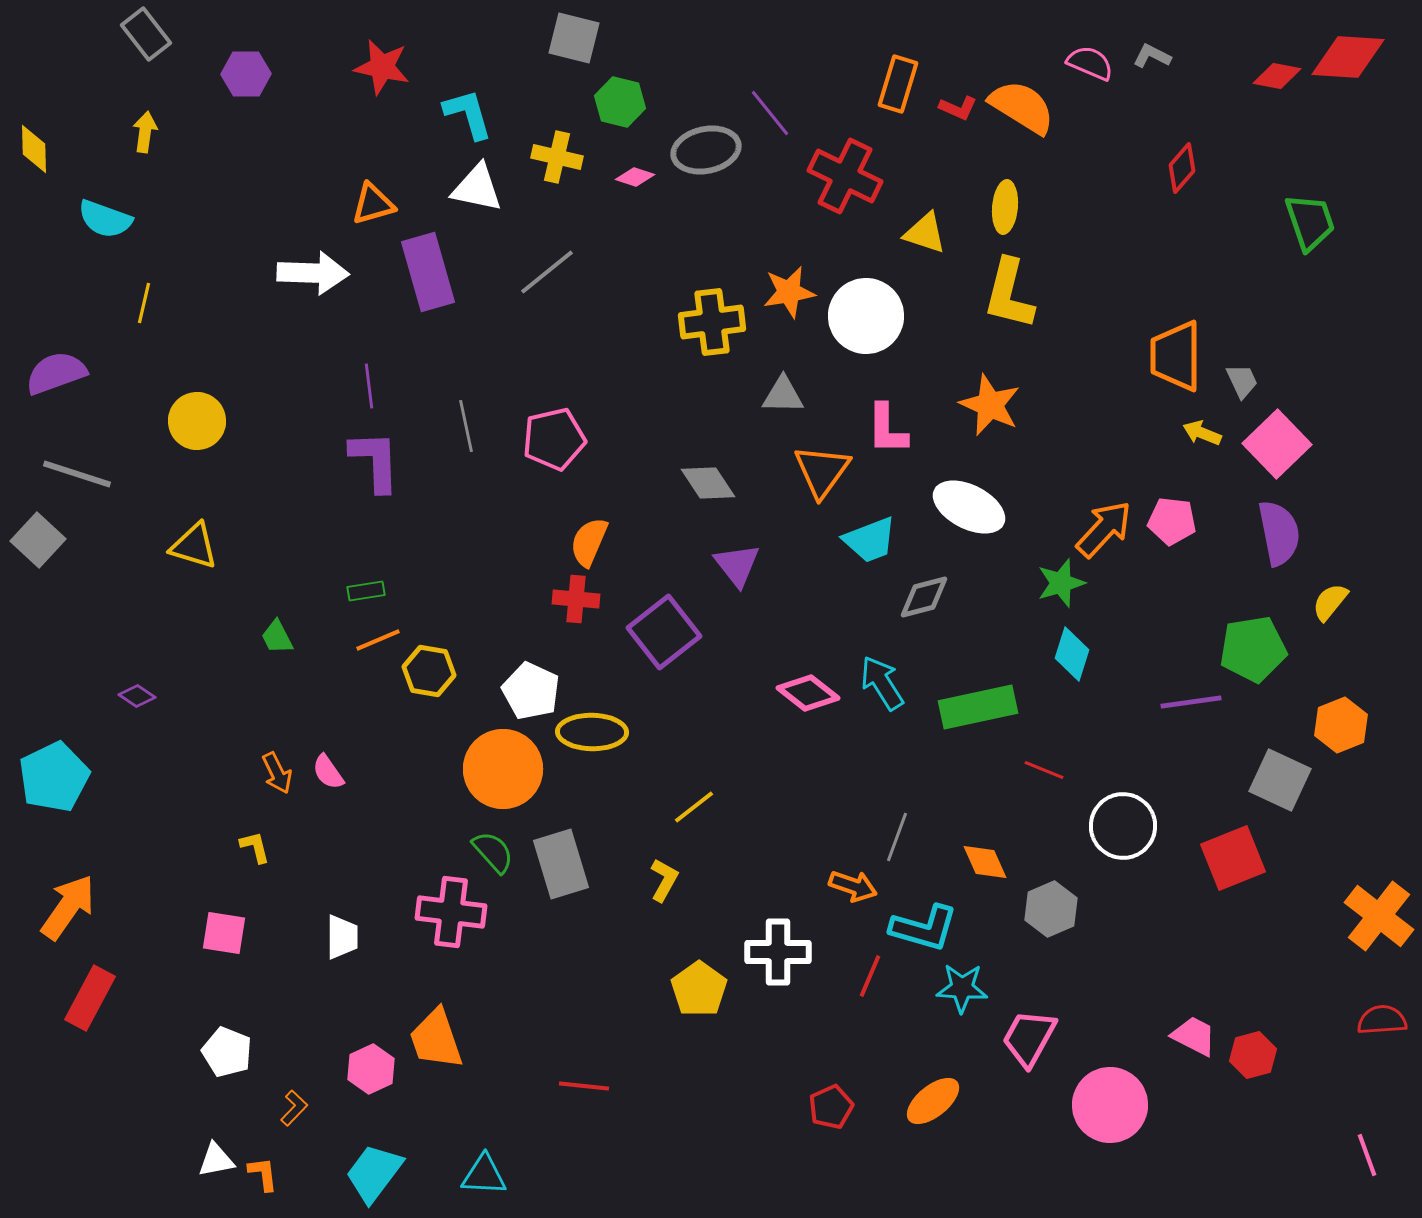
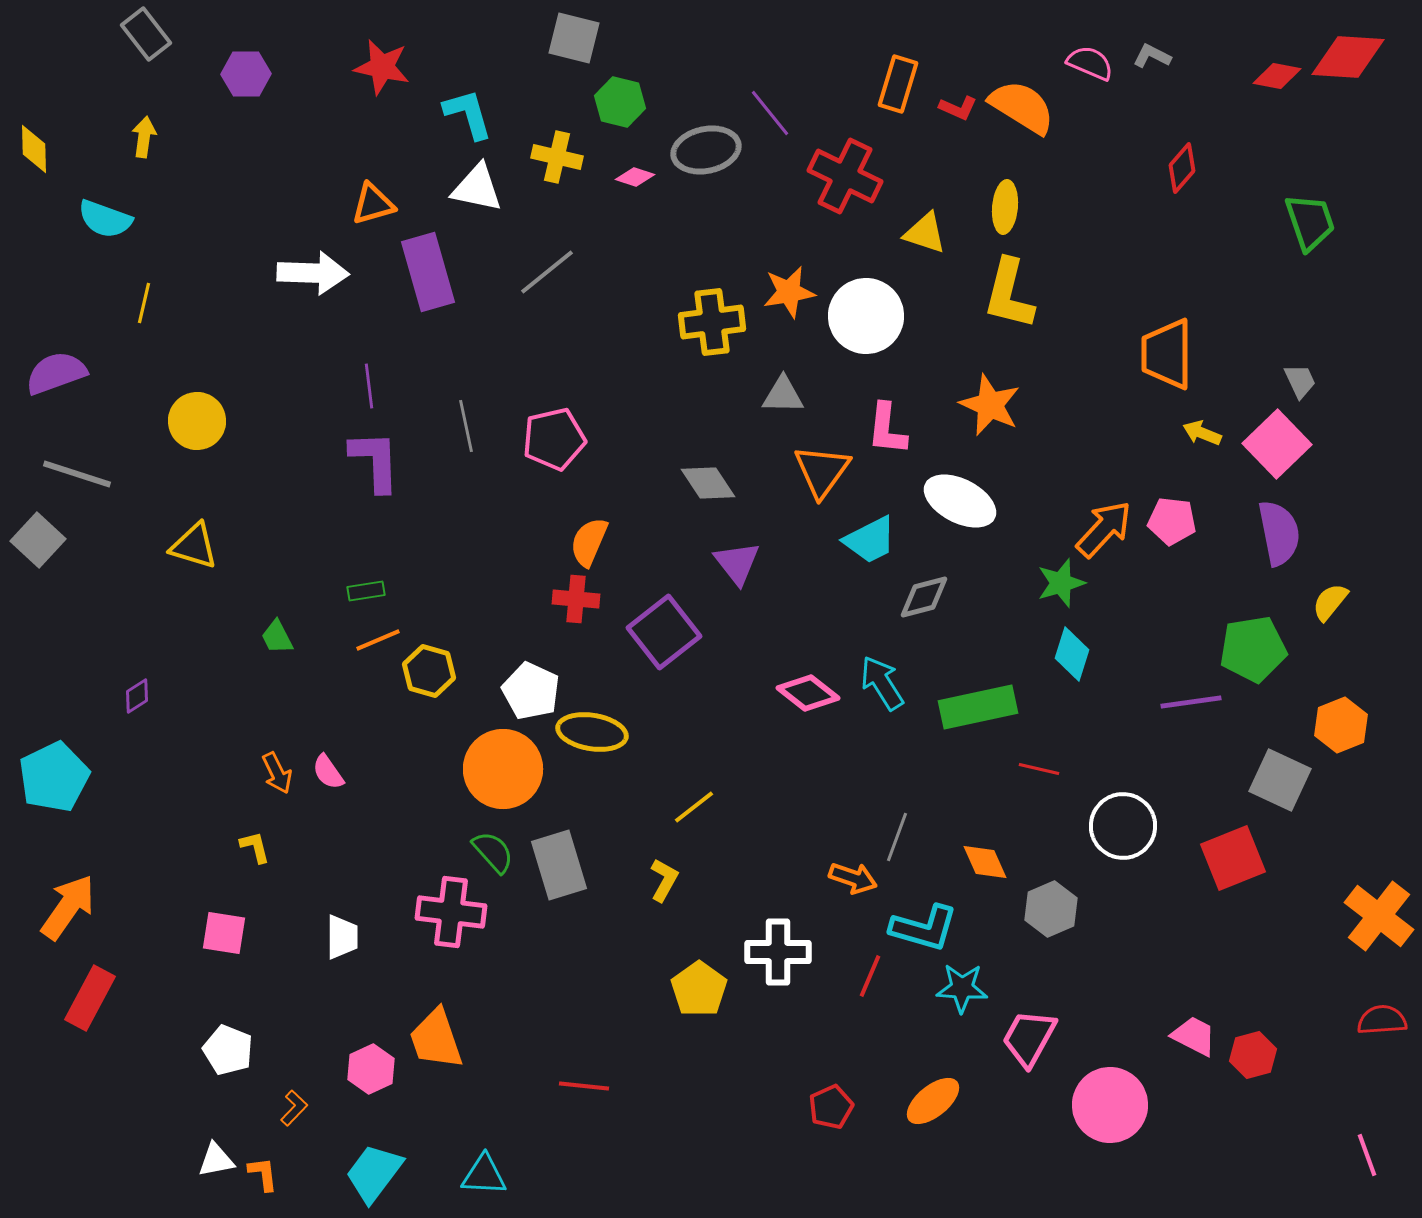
yellow arrow at (145, 132): moved 1 px left, 5 px down
orange trapezoid at (1176, 356): moved 9 px left, 2 px up
gray trapezoid at (1242, 381): moved 58 px right
pink L-shape at (887, 429): rotated 6 degrees clockwise
white ellipse at (969, 507): moved 9 px left, 6 px up
cyan trapezoid at (870, 540): rotated 6 degrees counterclockwise
purple triangle at (737, 565): moved 2 px up
yellow hexagon at (429, 671): rotated 6 degrees clockwise
purple diamond at (137, 696): rotated 66 degrees counterclockwise
yellow ellipse at (592, 732): rotated 8 degrees clockwise
red line at (1044, 770): moved 5 px left, 1 px up; rotated 9 degrees counterclockwise
gray rectangle at (561, 864): moved 2 px left, 1 px down
orange arrow at (853, 886): moved 8 px up
white pentagon at (227, 1052): moved 1 px right, 2 px up
